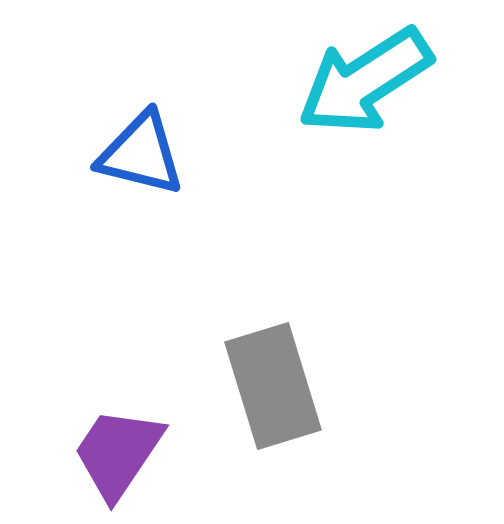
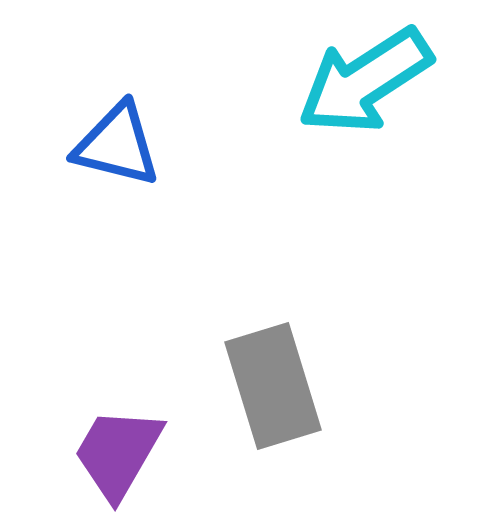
blue triangle: moved 24 px left, 9 px up
purple trapezoid: rotated 4 degrees counterclockwise
